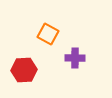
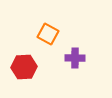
red hexagon: moved 3 px up
